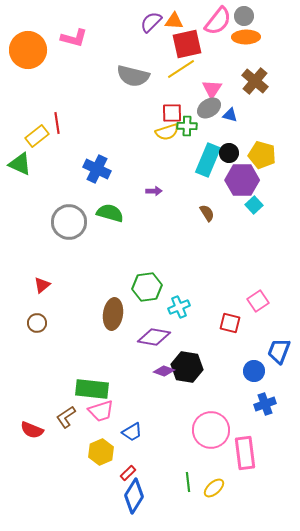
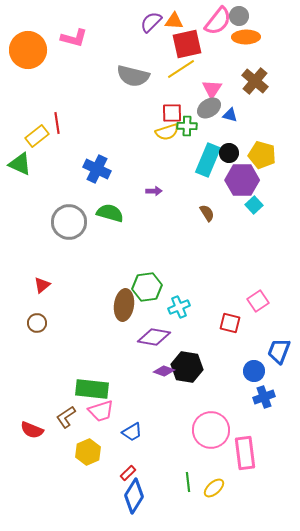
gray circle at (244, 16): moved 5 px left
brown ellipse at (113, 314): moved 11 px right, 9 px up
blue cross at (265, 404): moved 1 px left, 7 px up
yellow hexagon at (101, 452): moved 13 px left
